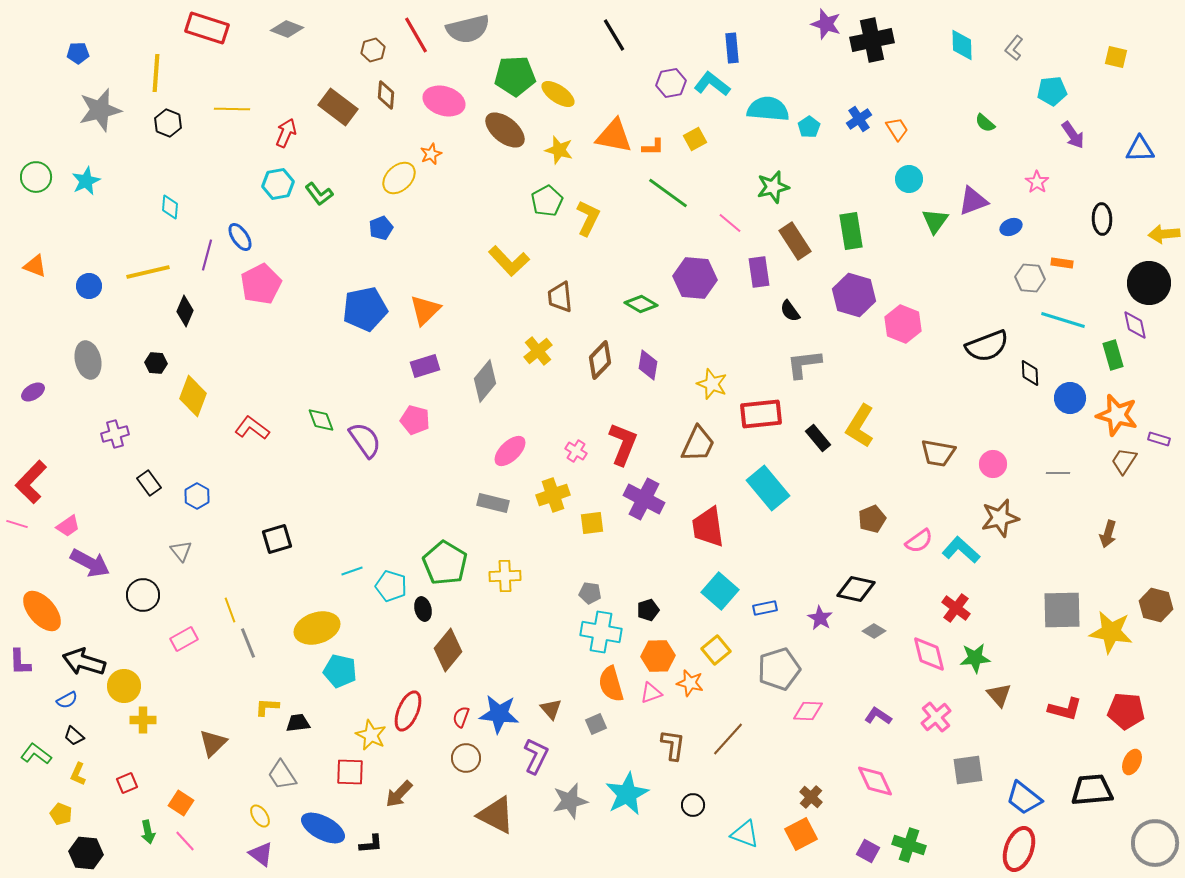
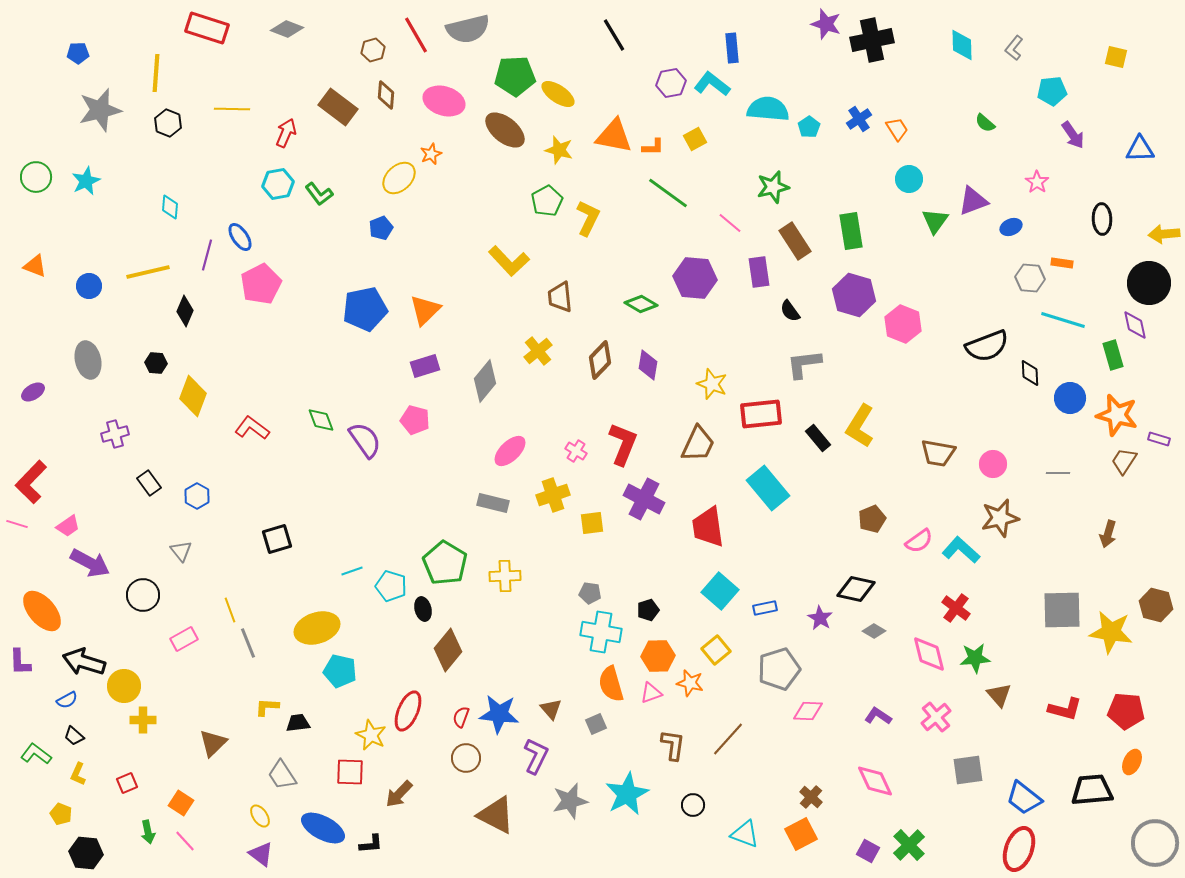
green cross at (909, 845): rotated 28 degrees clockwise
